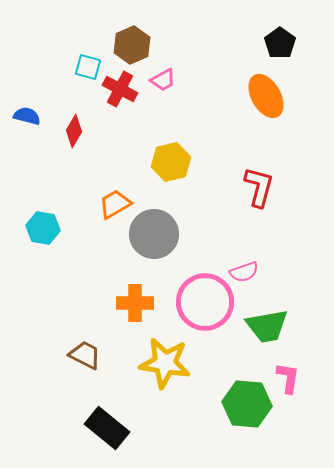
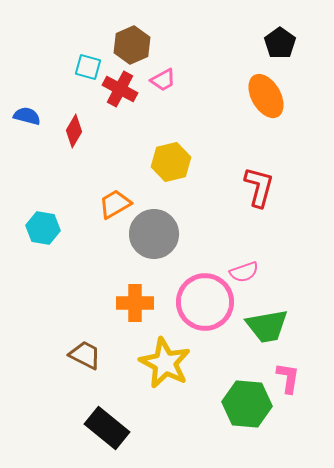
yellow star: rotated 18 degrees clockwise
